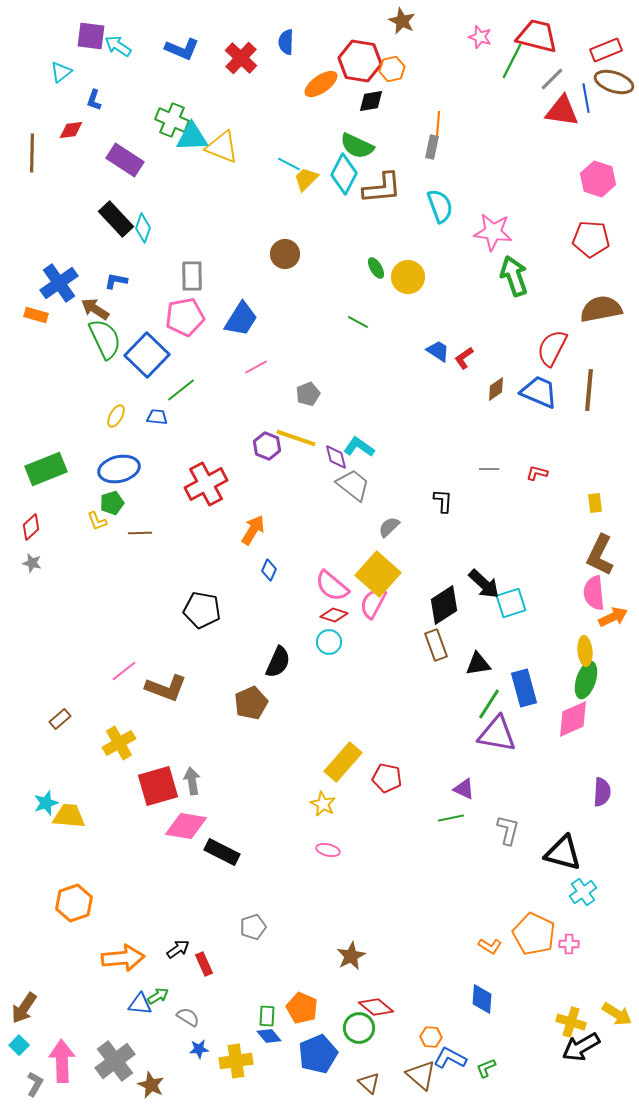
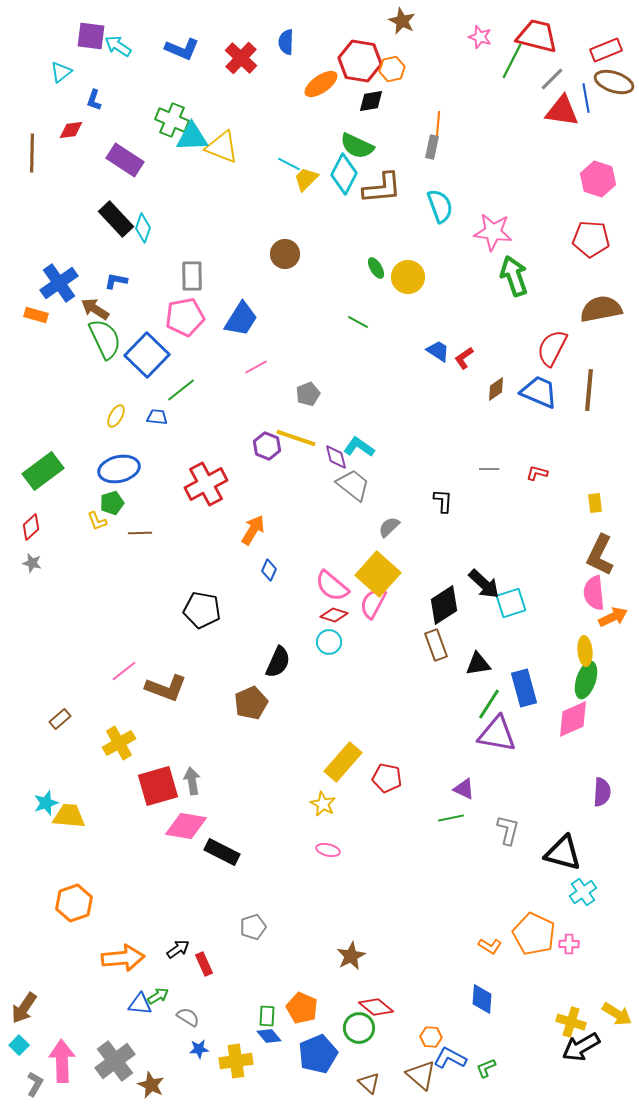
green rectangle at (46, 469): moved 3 px left, 2 px down; rotated 15 degrees counterclockwise
